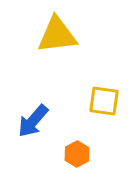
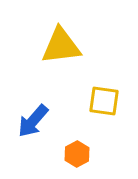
yellow triangle: moved 4 px right, 11 px down
